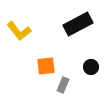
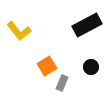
black rectangle: moved 9 px right, 1 px down
orange square: moved 1 px right; rotated 24 degrees counterclockwise
gray rectangle: moved 1 px left, 2 px up
